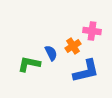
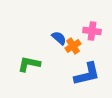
blue semicircle: moved 8 px right, 15 px up; rotated 21 degrees counterclockwise
blue L-shape: moved 1 px right, 3 px down
